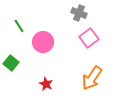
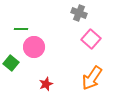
green line: moved 2 px right, 3 px down; rotated 56 degrees counterclockwise
pink square: moved 2 px right, 1 px down; rotated 12 degrees counterclockwise
pink circle: moved 9 px left, 5 px down
red star: rotated 24 degrees clockwise
